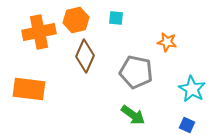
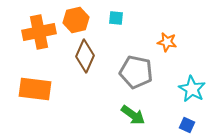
orange rectangle: moved 6 px right
